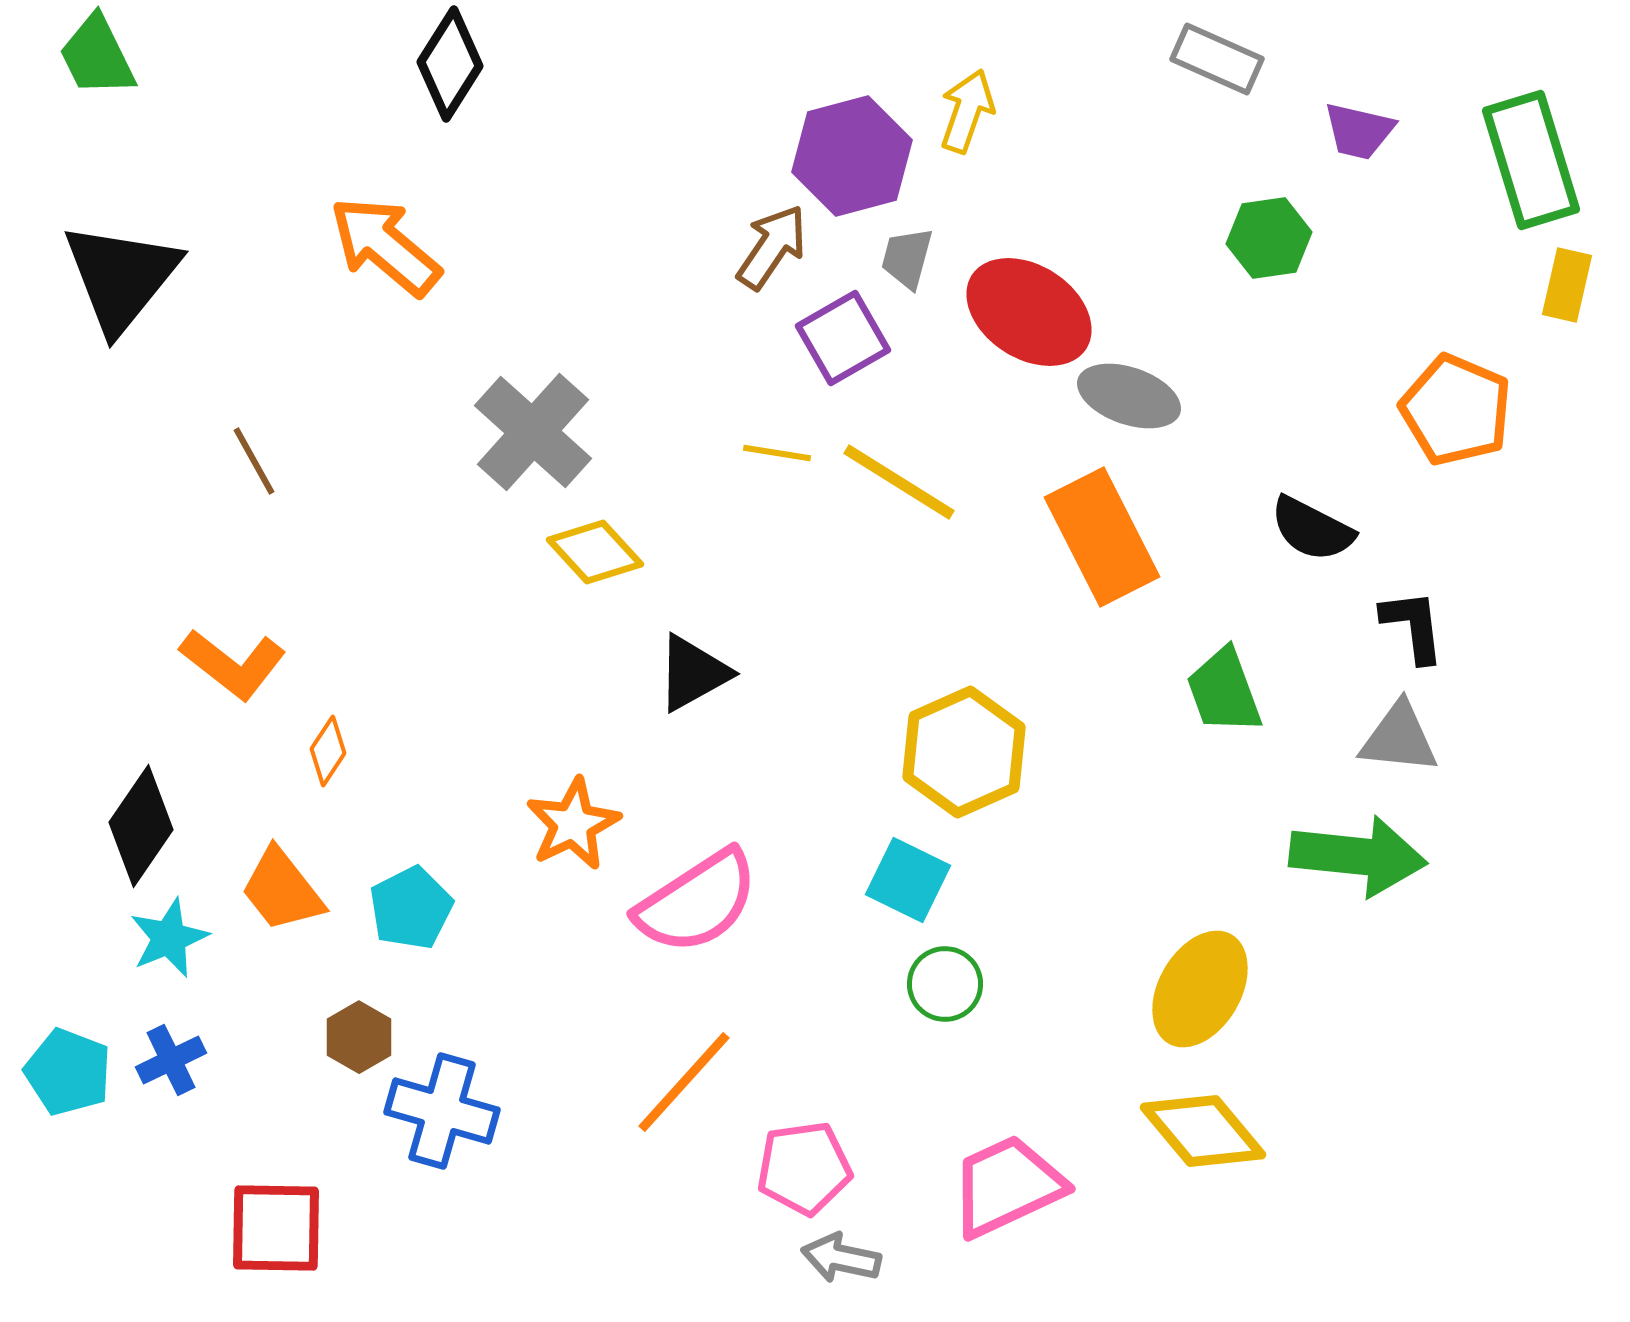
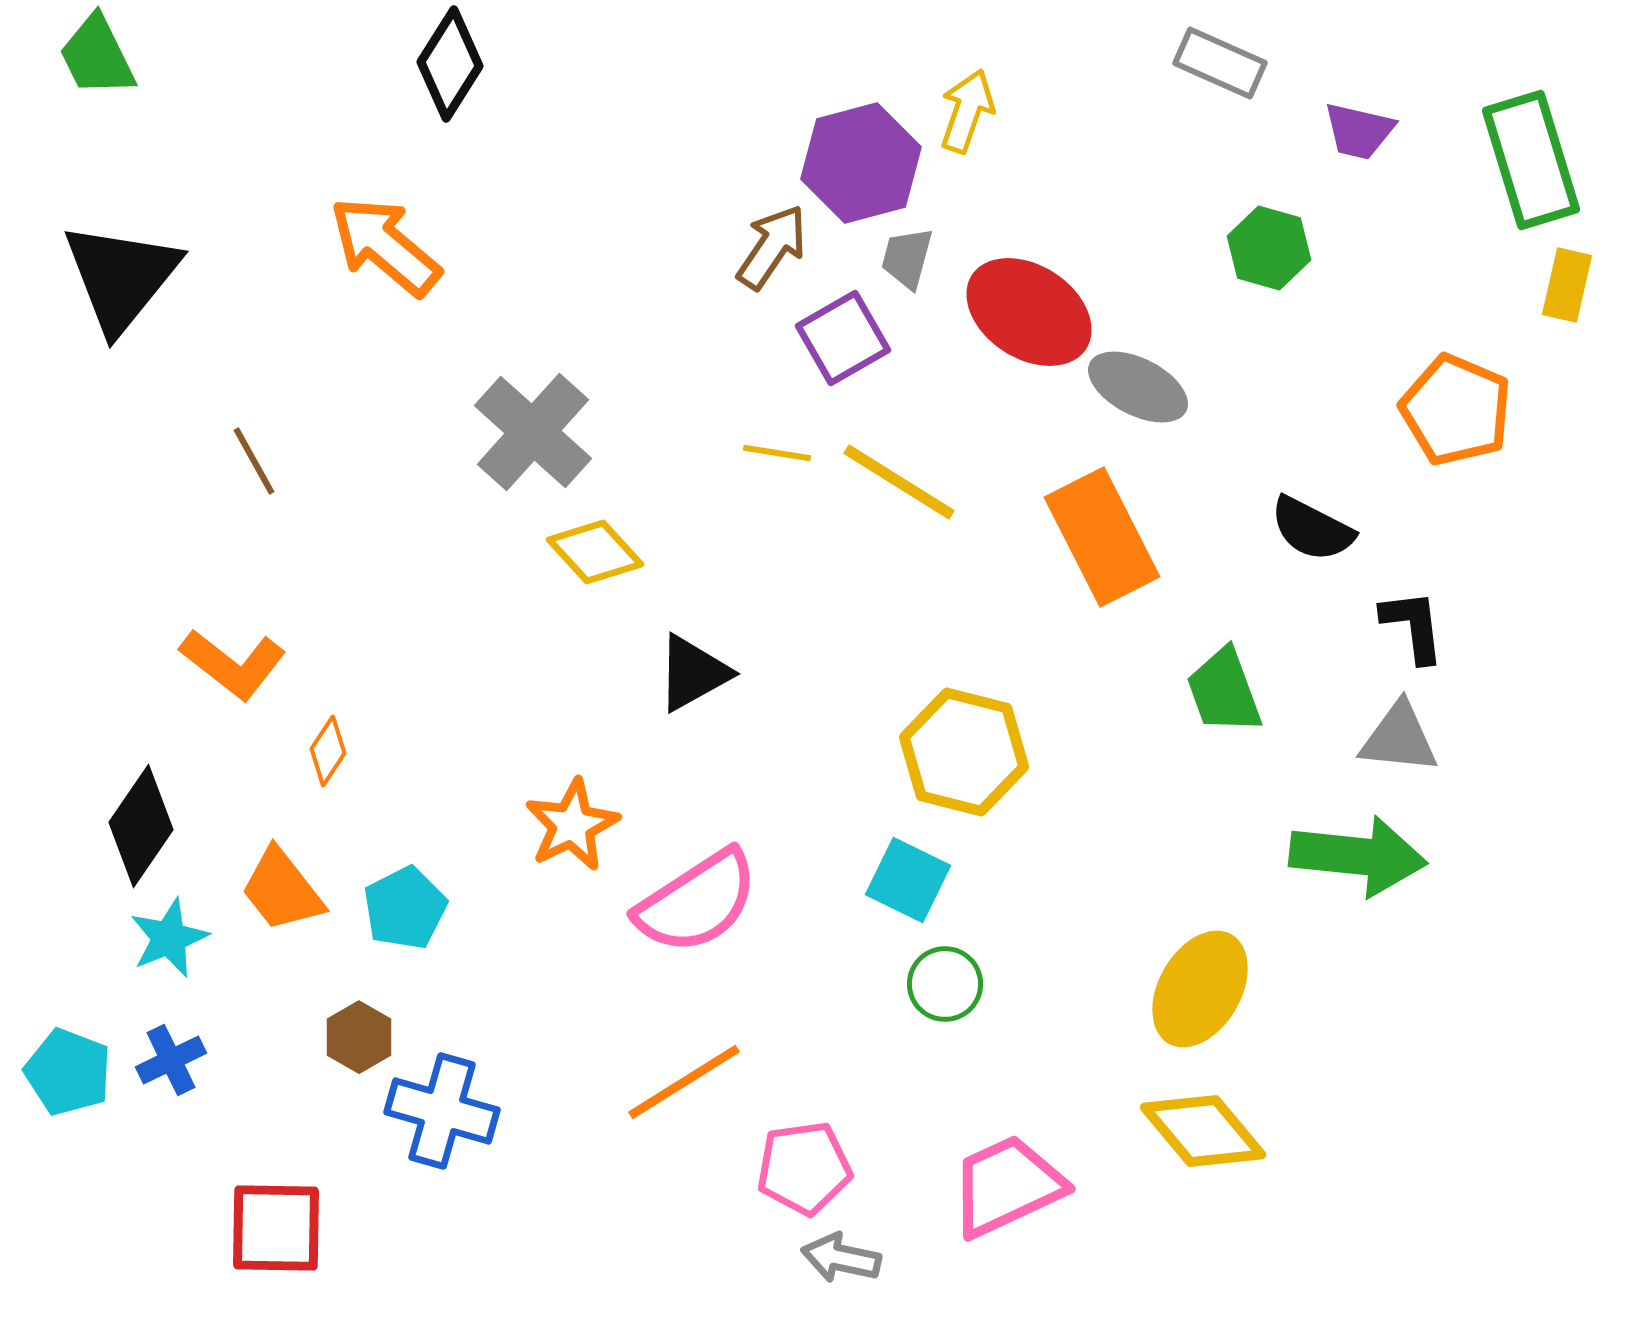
gray rectangle at (1217, 59): moved 3 px right, 4 px down
purple hexagon at (852, 156): moved 9 px right, 7 px down
green hexagon at (1269, 238): moved 10 px down; rotated 24 degrees clockwise
gray ellipse at (1129, 396): moved 9 px right, 9 px up; rotated 8 degrees clockwise
yellow hexagon at (964, 752): rotated 22 degrees counterclockwise
orange star at (573, 824): moved 1 px left, 1 px down
cyan pentagon at (411, 908): moved 6 px left
orange line at (684, 1082): rotated 16 degrees clockwise
